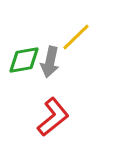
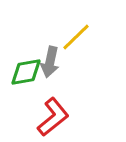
green diamond: moved 2 px right, 12 px down
